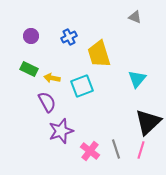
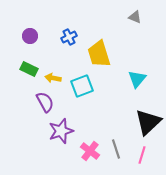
purple circle: moved 1 px left
yellow arrow: moved 1 px right
purple semicircle: moved 2 px left
pink line: moved 1 px right, 5 px down
